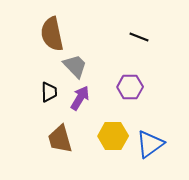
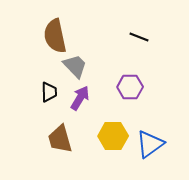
brown semicircle: moved 3 px right, 2 px down
